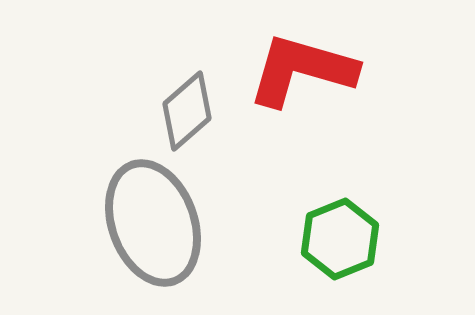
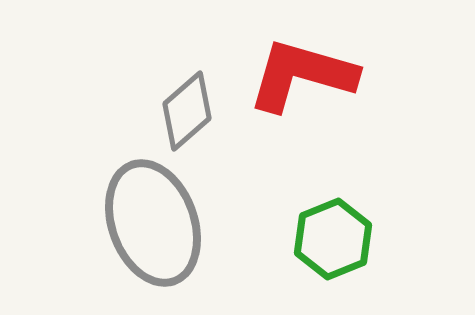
red L-shape: moved 5 px down
green hexagon: moved 7 px left
